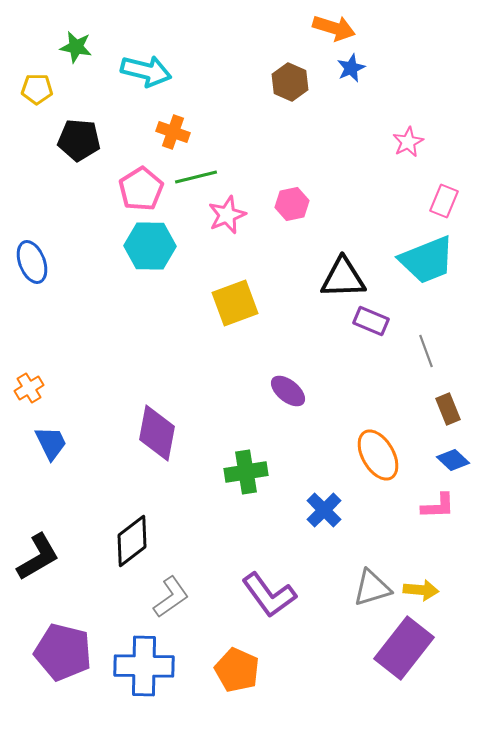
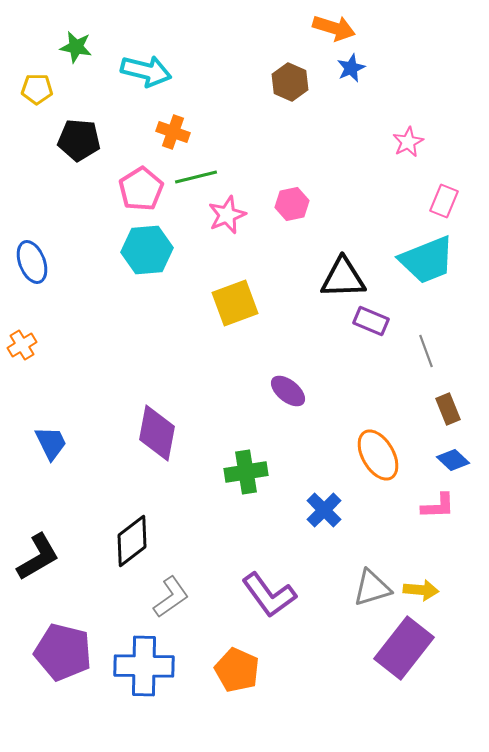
cyan hexagon at (150, 246): moved 3 px left, 4 px down; rotated 6 degrees counterclockwise
orange cross at (29, 388): moved 7 px left, 43 px up
